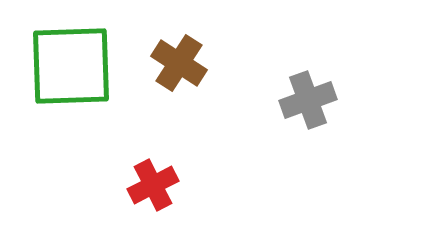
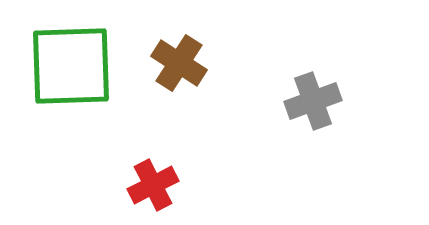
gray cross: moved 5 px right, 1 px down
